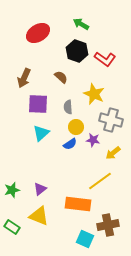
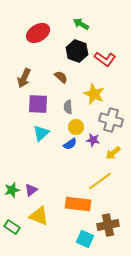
purple triangle: moved 9 px left, 1 px down
